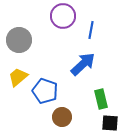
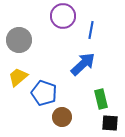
blue pentagon: moved 1 px left, 2 px down
